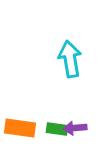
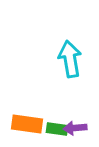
orange rectangle: moved 7 px right, 4 px up
